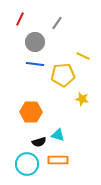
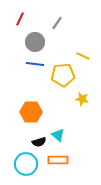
cyan triangle: rotated 24 degrees clockwise
cyan circle: moved 1 px left
